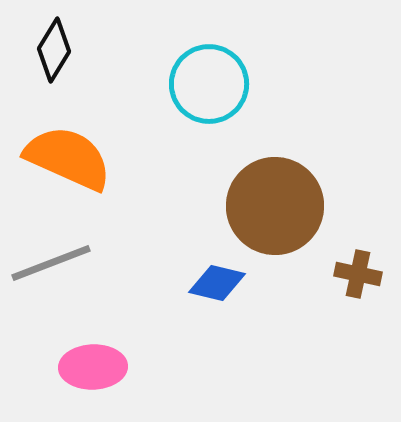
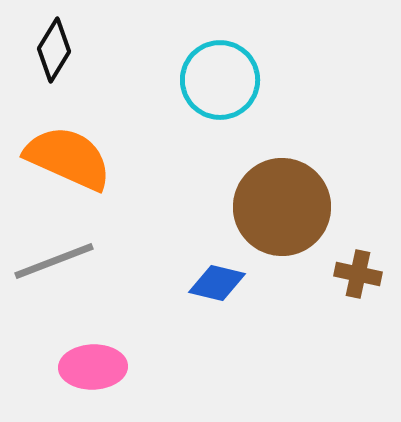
cyan circle: moved 11 px right, 4 px up
brown circle: moved 7 px right, 1 px down
gray line: moved 3 px right, 2 px up
